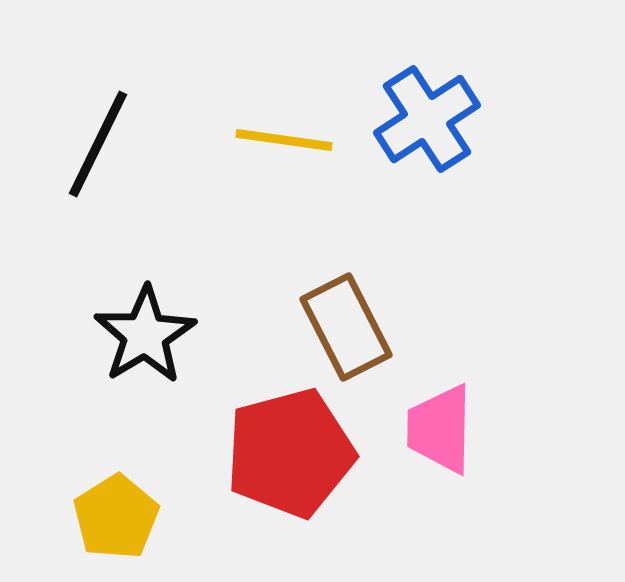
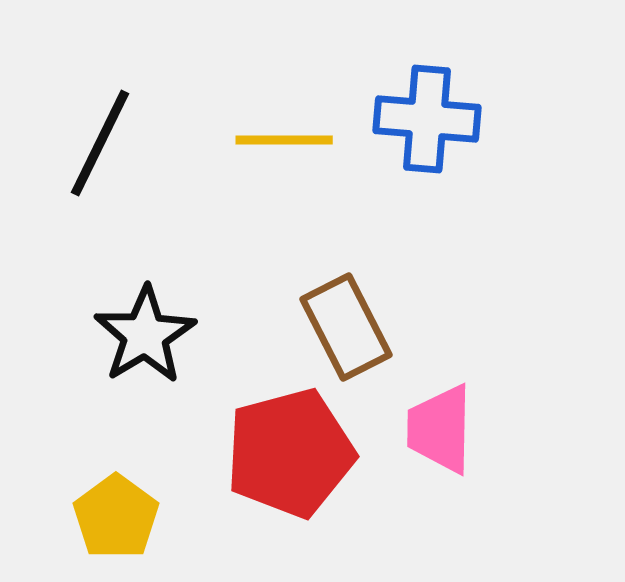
blue cross: rotated 38 degrees clockwise
yellow line: rotated 8 degrees counterclockwise
black line: moved 2 px right, 1 px up
yellow pentagon: rotated 4 degrees counterclockwise
